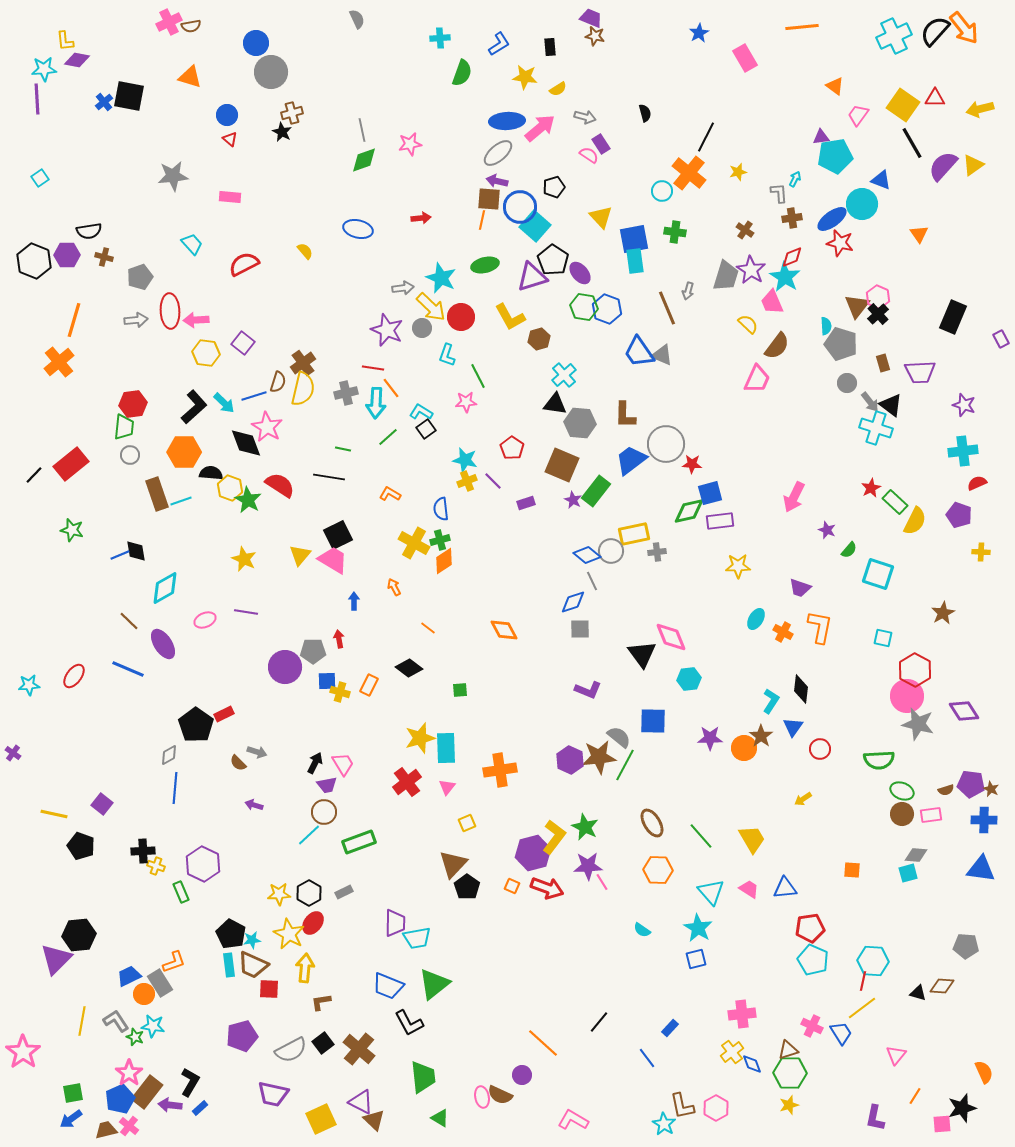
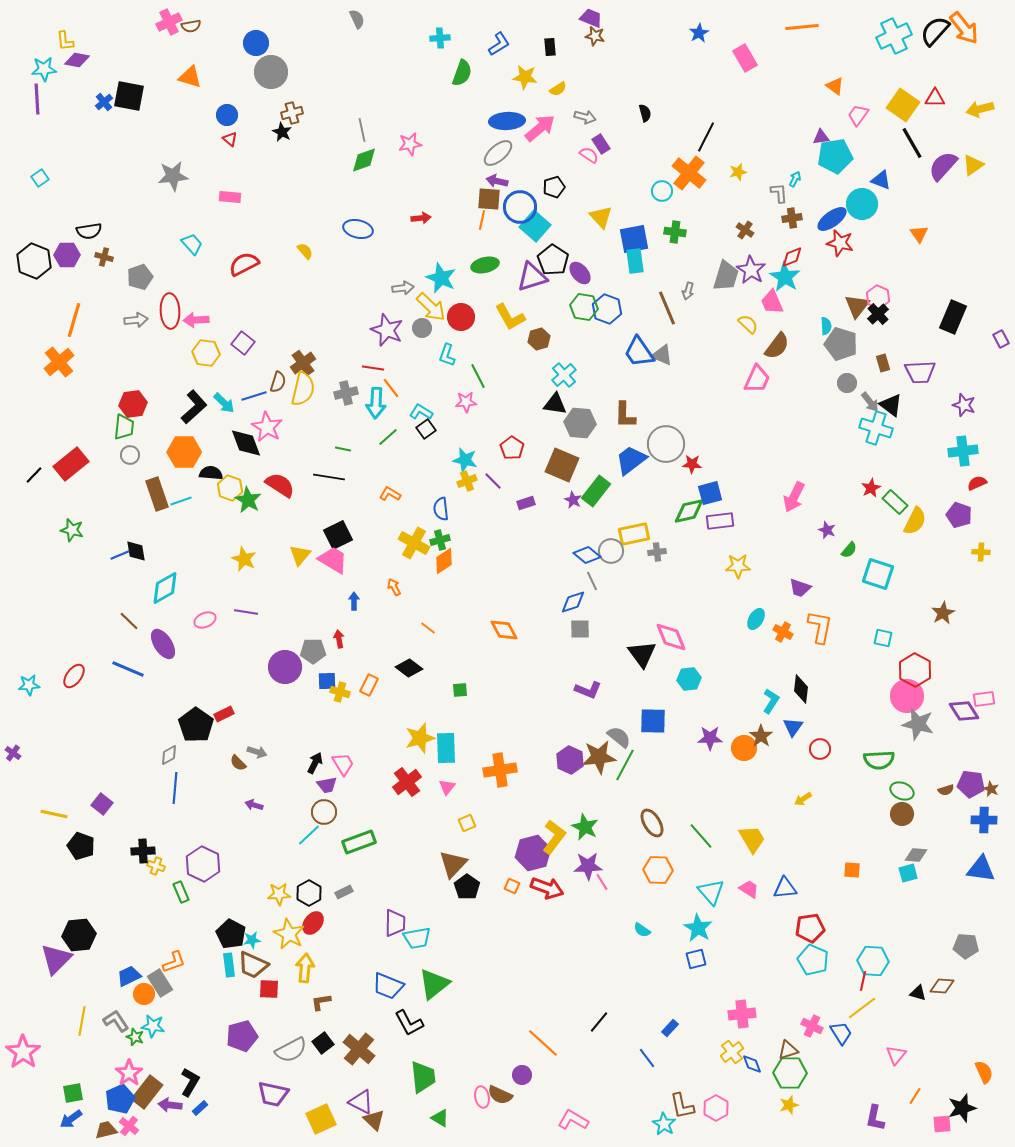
pink rectangle at (931, 815): moved 53 px right, 116 px up
